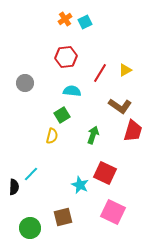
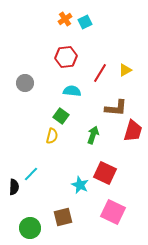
brown L-shape: moved 4 px left, 2 px down; rotated 30 degrees counterclockwise
green square: moved 1 px left, 1 px down; rotated 21 degrees counterclockwise
